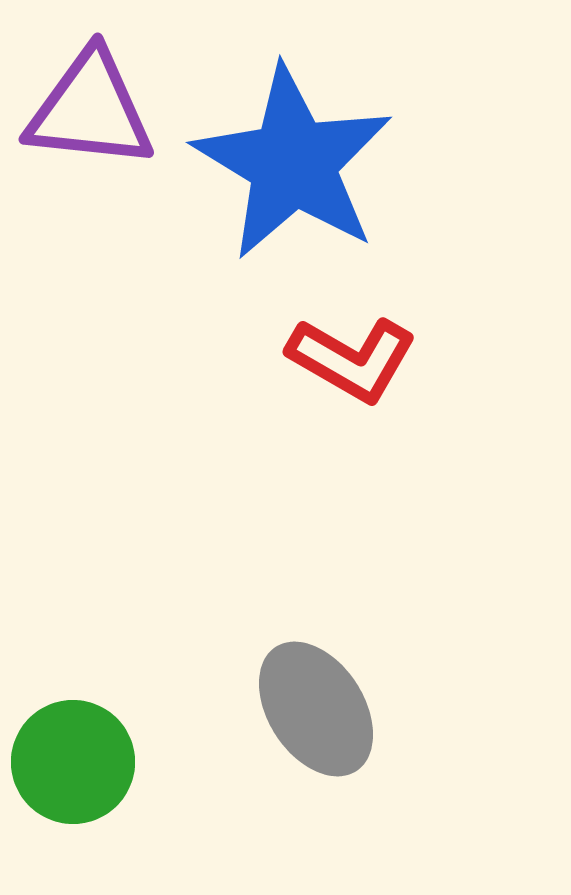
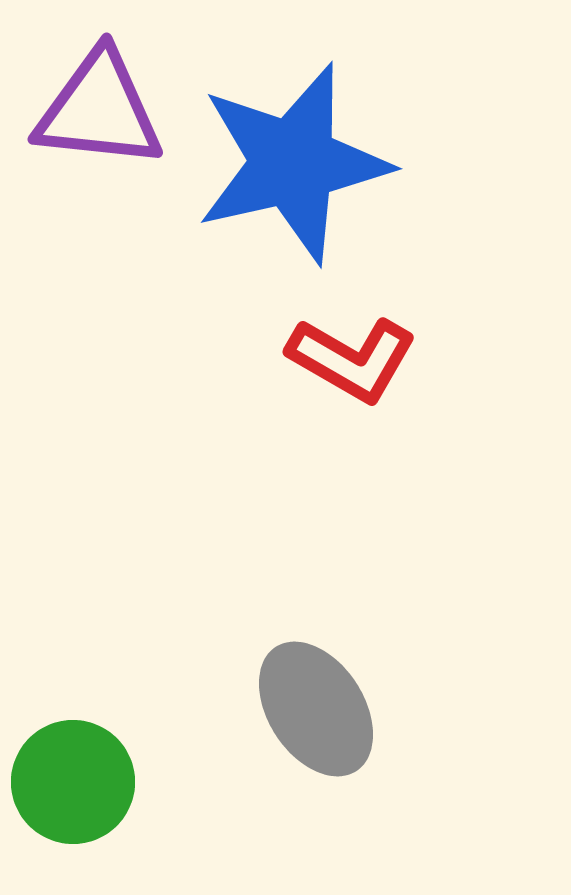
purple triangle: moved 9 px right
blue star: rotated 28 degrees clockwise
green circle: moved 20 px down
